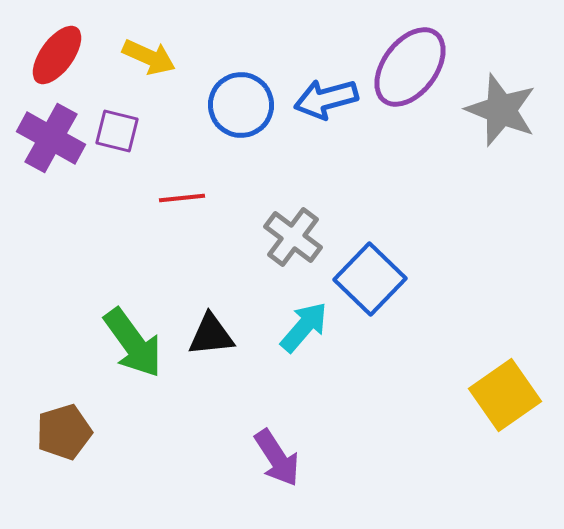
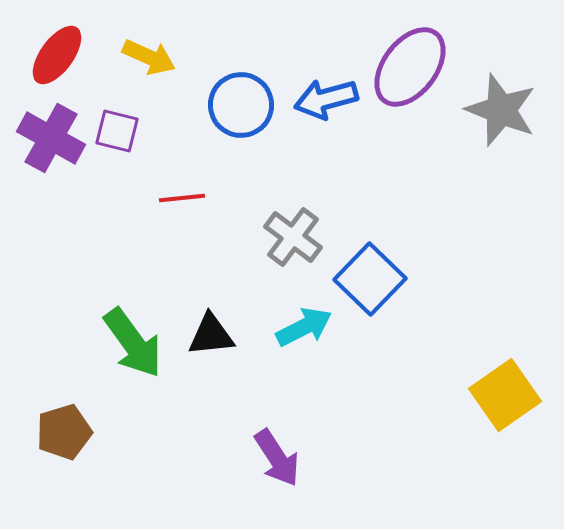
cyan arrow: rotated 22 degrees clockwise
